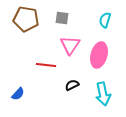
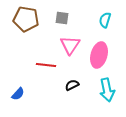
cyan arrow: moved 4 px right, 4 px up
